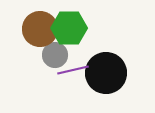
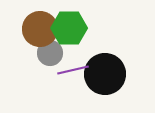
gray circle: moved 5 px left, 2 px up
black circle: moved 1 px left, 1 px down
